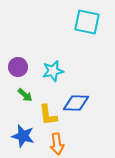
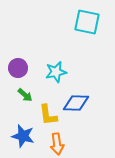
purple circle: moved 1 px down
cyan star: moved 3 px right, 1 px down
